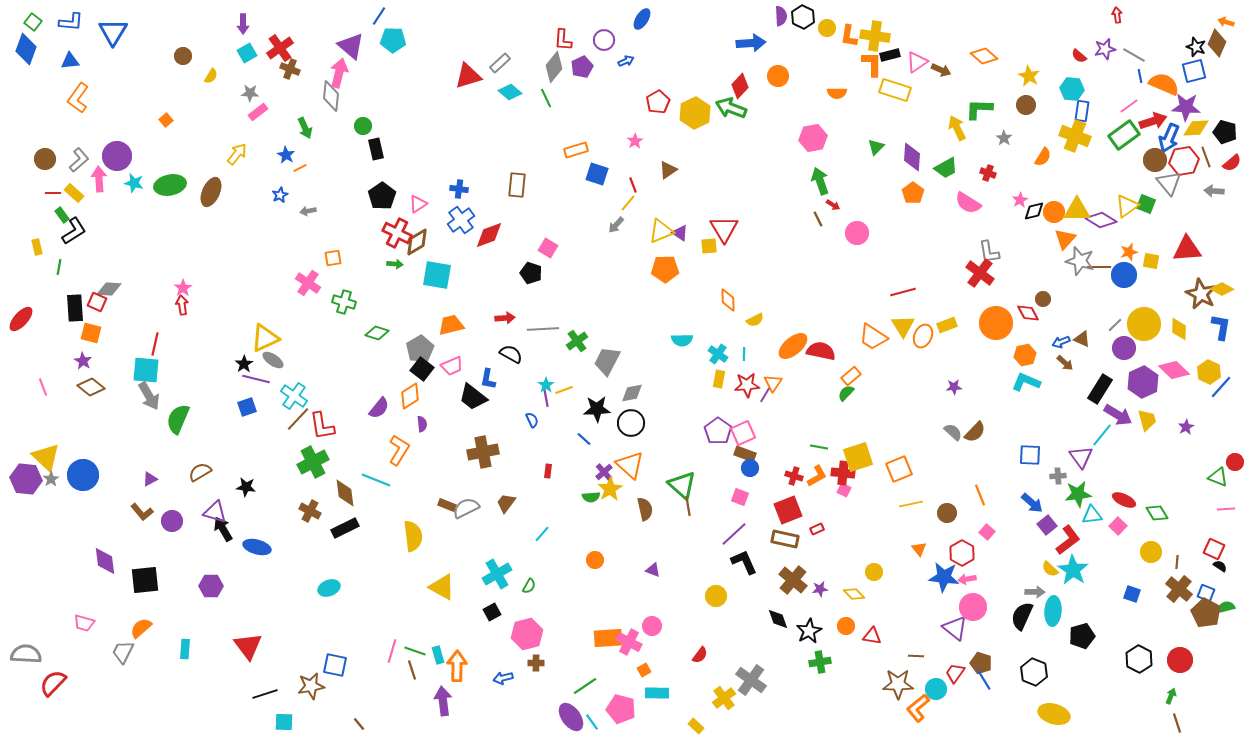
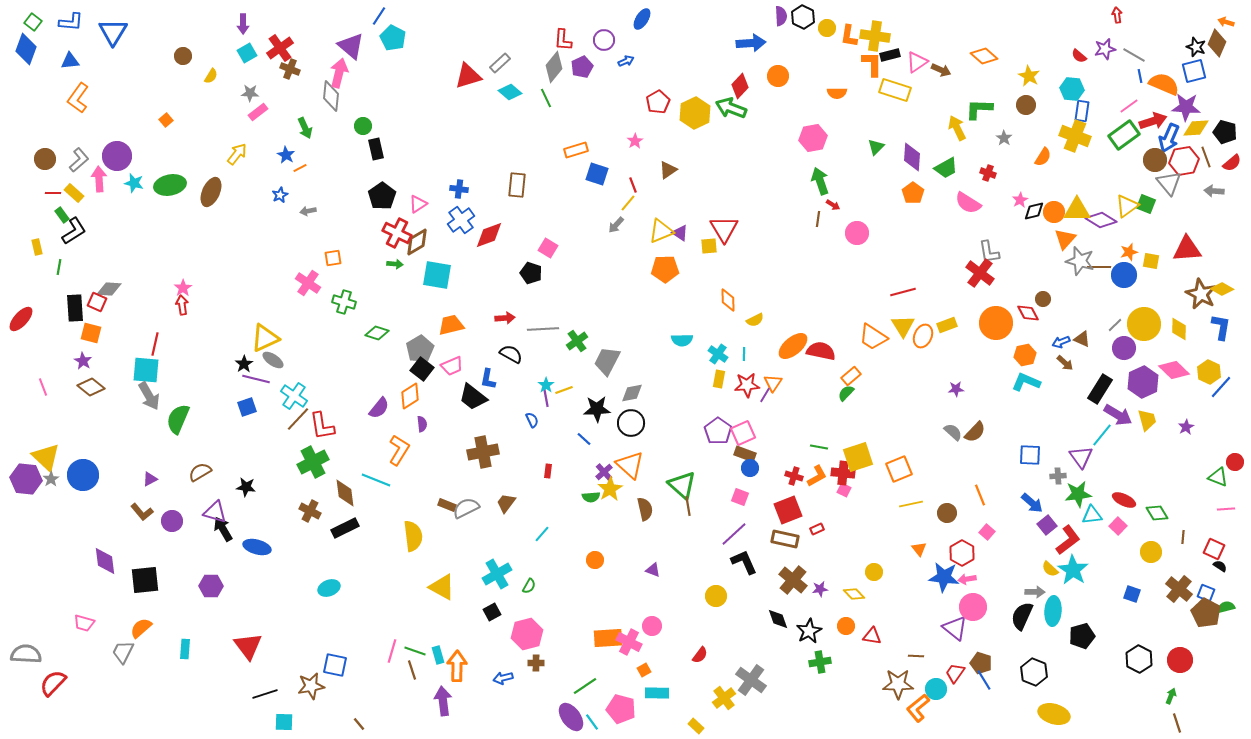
cyan pentagon at (393, 40): moved 2 px up; rotated 25 degrees clockwise
brown line at (818, 219): rotated 35 degrees clockwise
purple star at (954, 387): moved 2 px right, 2 px down
brown line at (1177, 562): moved 6 px right, 25 px up
